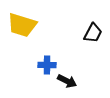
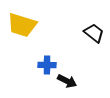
black trapezoid: moved 1 px right; rotated 80 degrees counterclockwise
